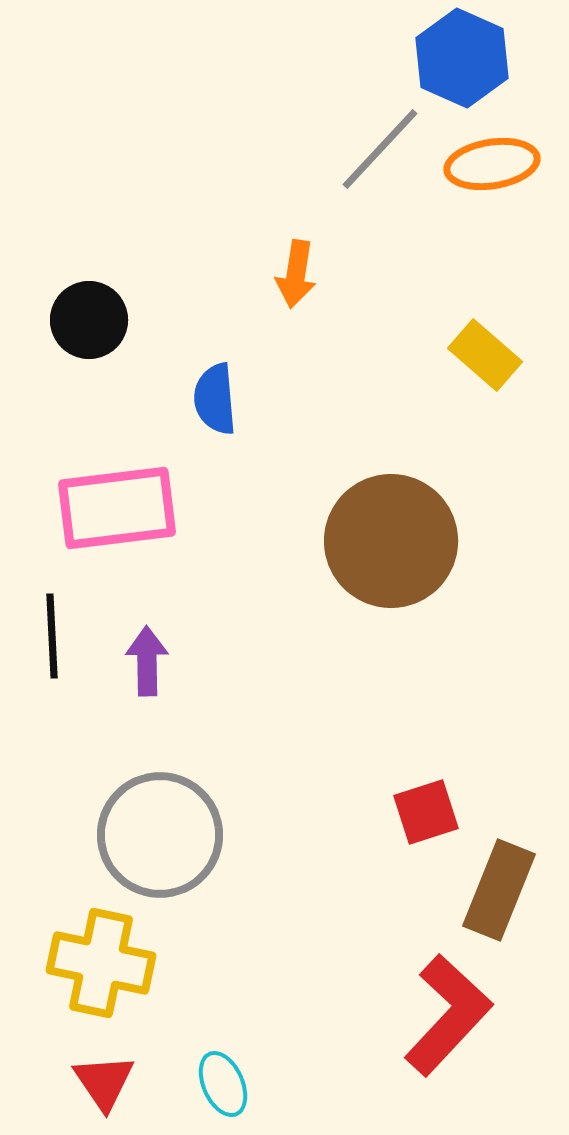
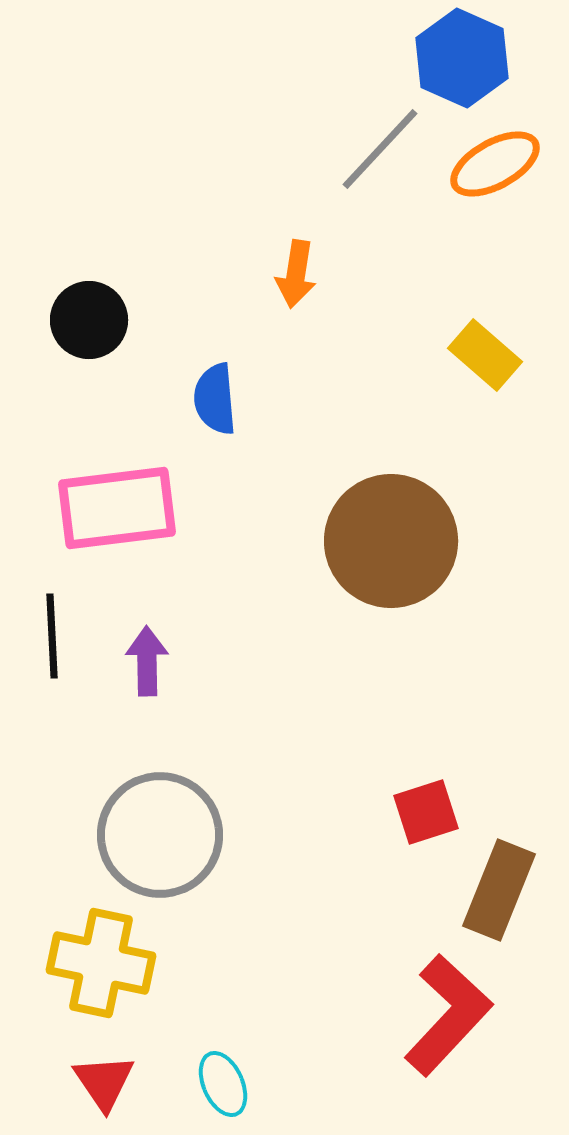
orange ellipse: moved 3 px right; rotated 20 degrees counterclockwise
